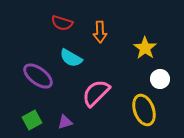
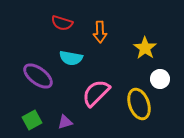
cyan semicircle: rotated 20 degrees counterclockwise
yellow ellipse: moved 5 px left, 6 px up
